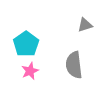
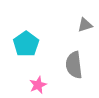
pink star: moved 8 px right, 14 px down
